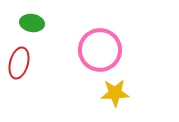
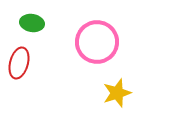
pink circle: moved 3 px left, 8 px up
yellow star: moved 2 px right; rotated 16 degrees counterclockwise
